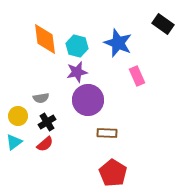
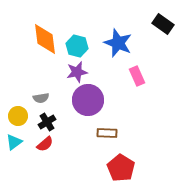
red pentagon: moved 8 px right, 5 px up
